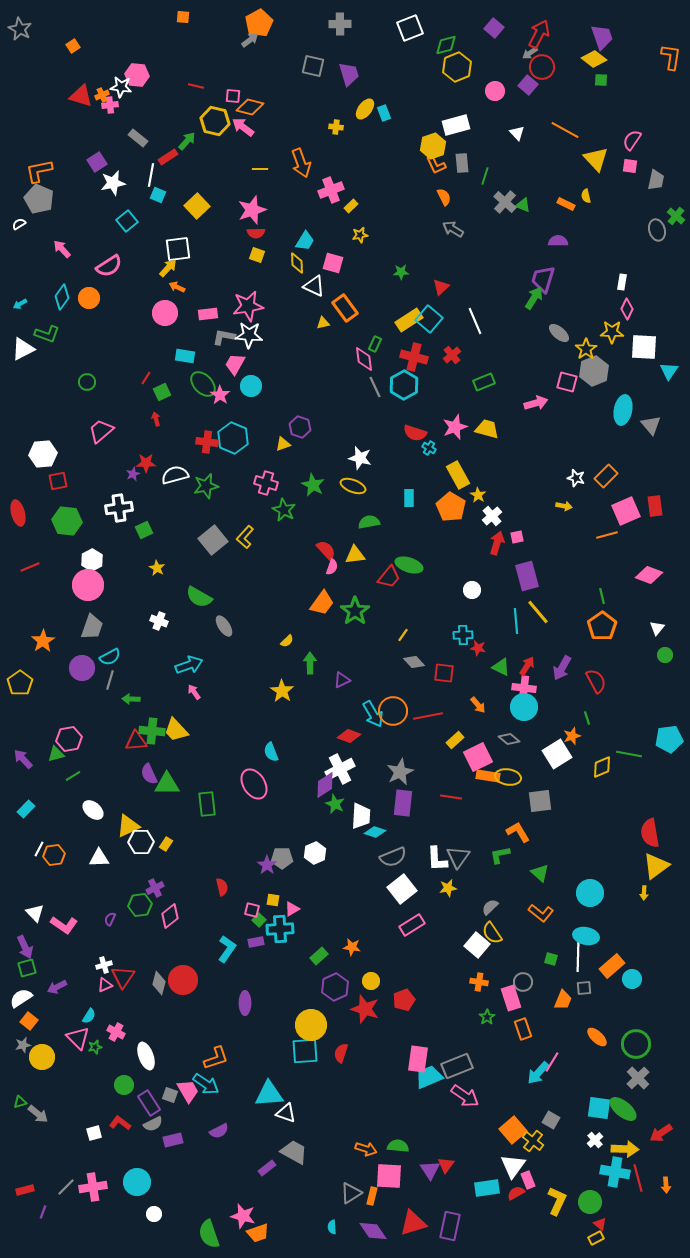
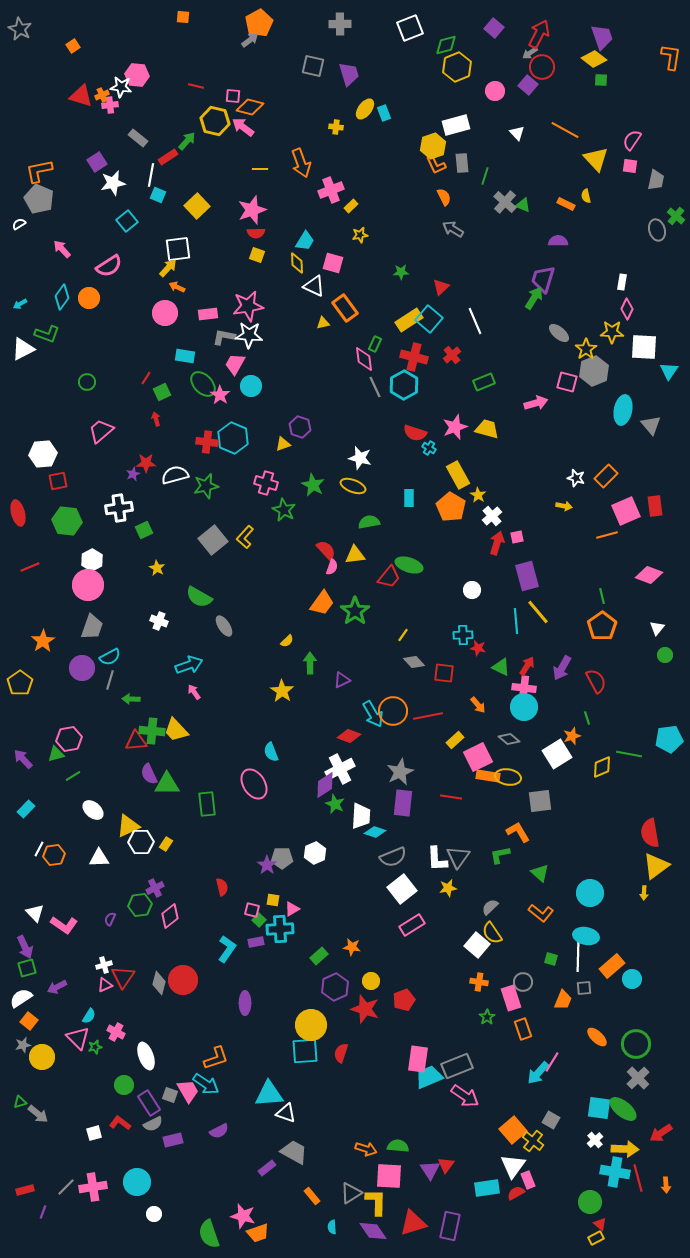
orange rectangle at (372, 1196): moved 60 px left; rotated 54 degrees counterclockwise
yellow L-shape at (557, 1201): moved 181 px left, 1 px down; rotated 24 degrees counterclockwise
